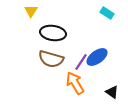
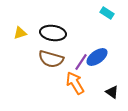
yellow triangle: moved 11 px left, 22 px down; rotated 40 degrees clockwise
